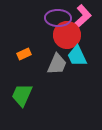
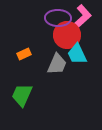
cyan trapezoid: moved 2 px up
